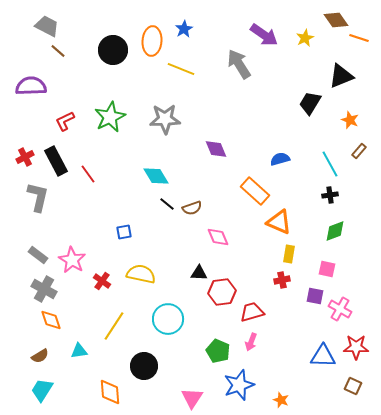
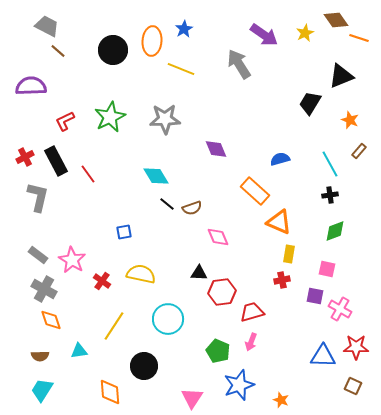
yellow star at (305, 38): moved 5 px up
brown semicircle at (40, 356): rotated 30 degrees clockwise
